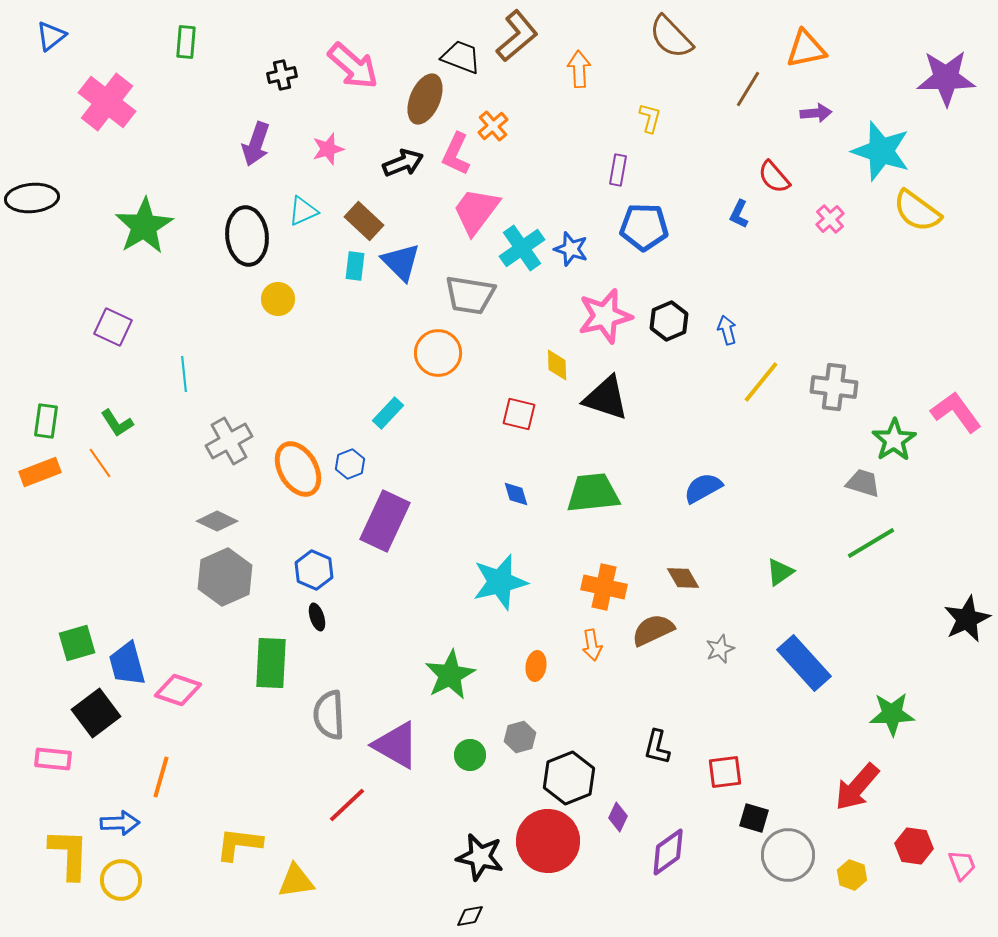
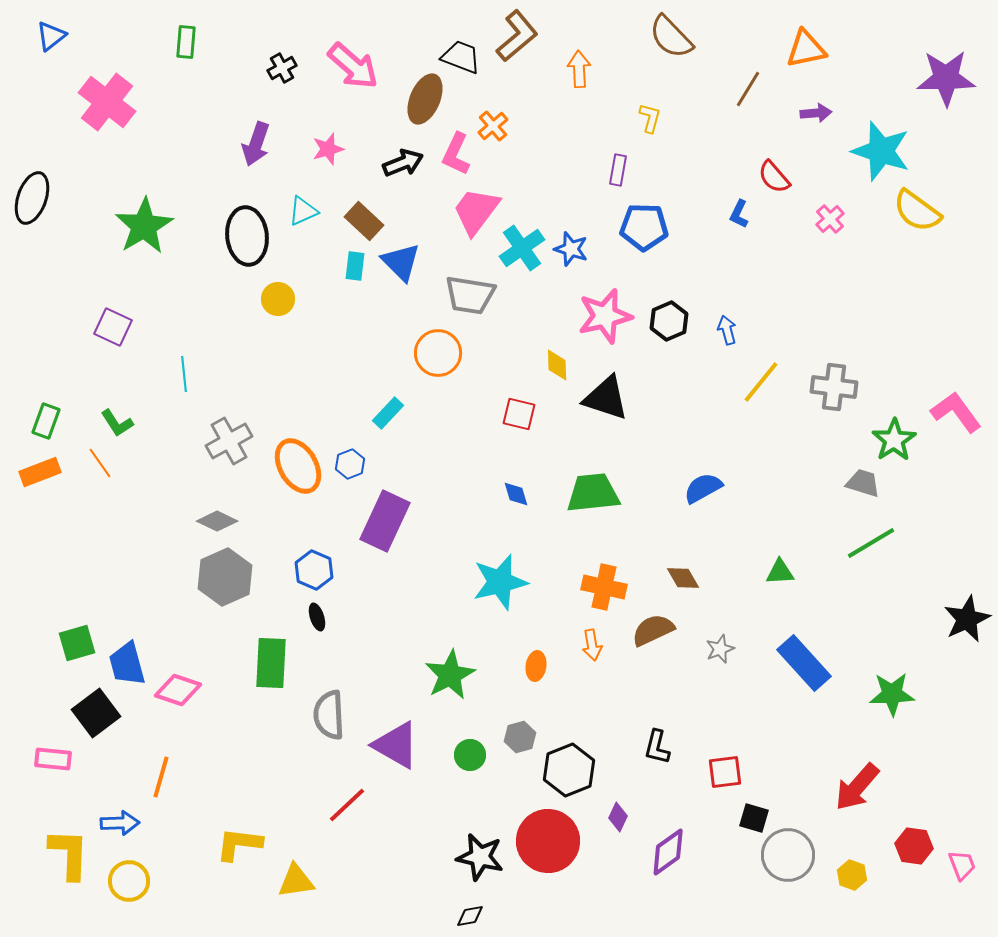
black cross at (282, 75): moved 7 px up; rotated 16 degrees counterclockwise
black ellipse at (32, 198): rotated 66 degrees counterclockwise
green rectangle at (46, 421): rotated 12 degrees clockwise
orange ellipse at (298, 469): moved 3 px up
green triangle at (780, 572): rotated 32 degrees clockwise
green star at (892, 714): moved 20 px up
black hexagon at (569, 778): moved 8 px up
yellow circle at (121, 880): moved 8 px right, 1 px down
